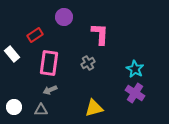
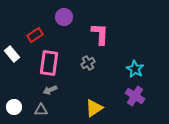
purple cross: moved 3 px down
yellow triangle: rotated 18 degrees counterclockwise
